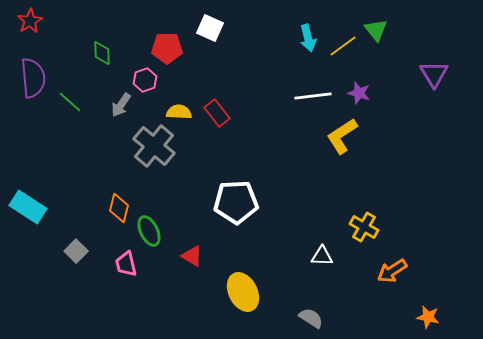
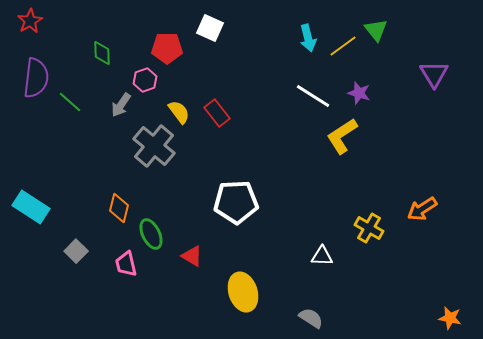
purple semicircle: moved 3 px right; rotated 12 degrees clockwise
white line: rotated 39 degrees clockwise
yellow semicircle: rotated 50 degrees clockwise
cyan rectangle: moved 3 px right
yellow cross: moved 5 px right, 1 px down
green ellipse: moved 2 px right, 3 px down
orange arrow: moved 30 px right, 62 px up
yellow ellipse: rotated 9 degrees clockwise
orange star: moved 22 px right, 1 px down
